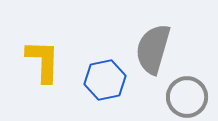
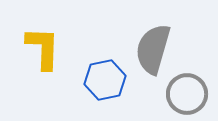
yellow L-shape: moved 13 px up
gray circle: moved 3 px up
